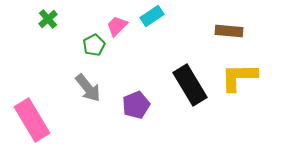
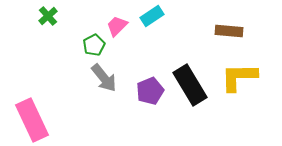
green cross: moved 3 px up
gray arrow: moved 16 px right, 10 px up
purple pentagon: moved 14 px right, 14 px up
pink rectangle: rotated 6 degrees clockwise
